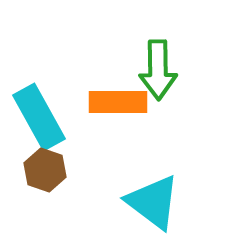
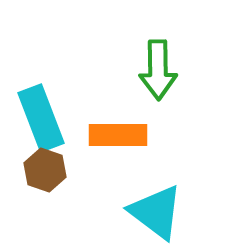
orange rectangle: moved 33 px down
cyan rectangle: moved 2 px right, 1 px down; rotated 8 degrees clockwise
cyan triangle: moved 3 px right, 10 px down
